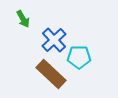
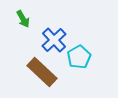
cyan pentagon: rotated 30 degrees counterclockwise
brown rectangle: moved 9 px left, 2 px up
